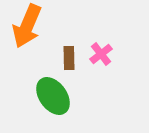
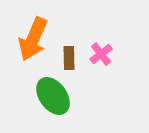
orange arrow: moved 6 px right, 13 px down
